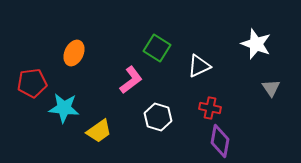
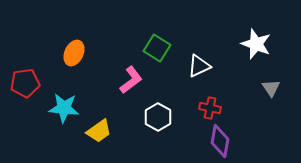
red pentagon: moved 7 px left
white hexagon: rotated 12 degrees clockwise
